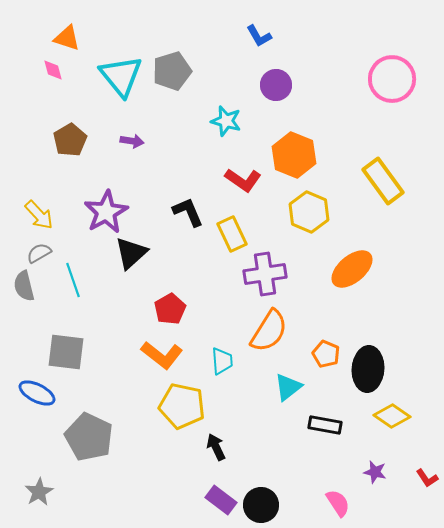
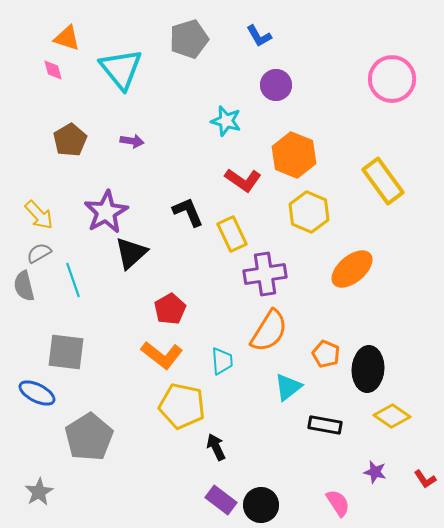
gray pentagon at (172, 71): moved 17 px right, 32 px up
cyan triangle at (121, 76): moved 7 px up
gray pentagon at (89, 437): rotated 15 degrees clockwise
red L-shape at (427, 478): moved 2 px left, 1 px down
